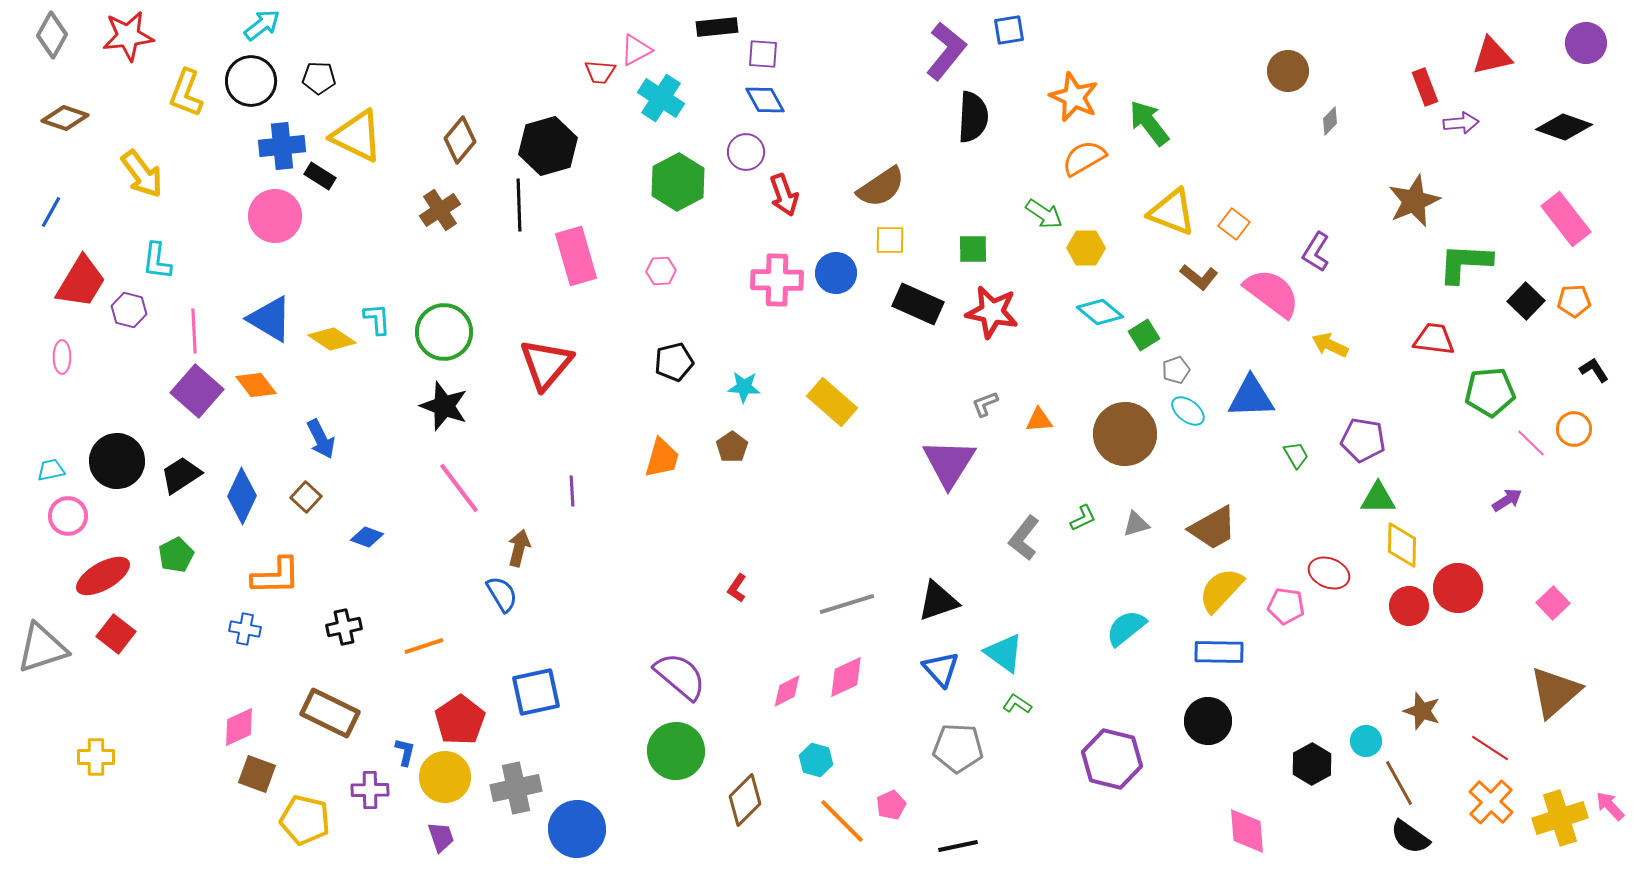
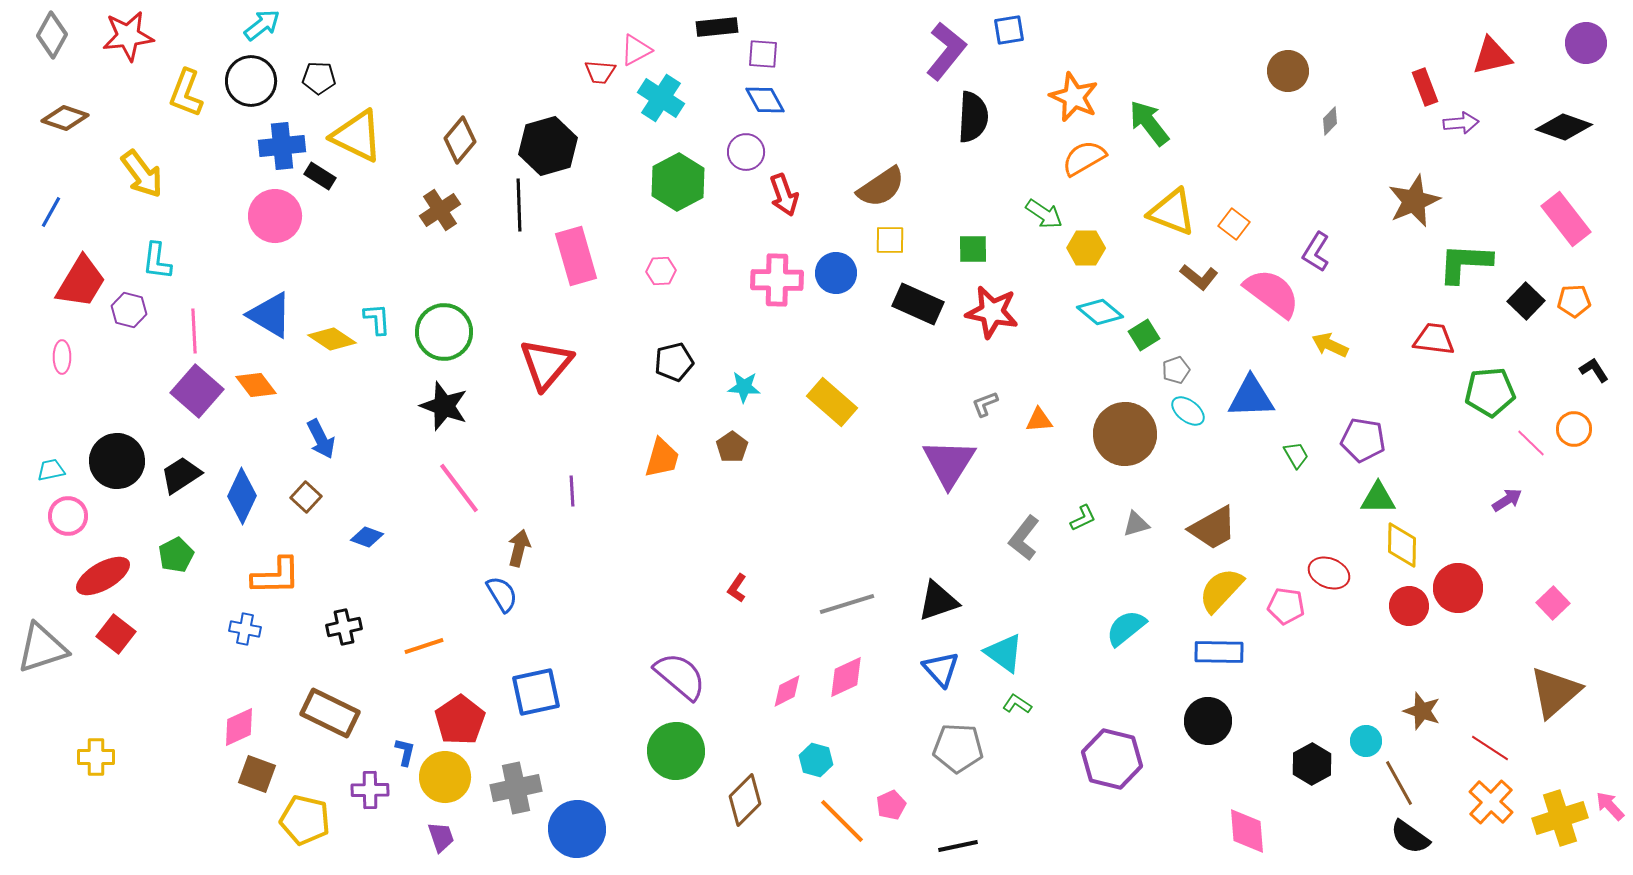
blue triangle at (270, 319): moved 4 px up
